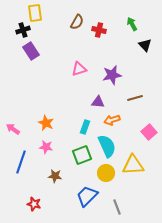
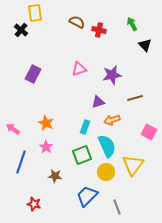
brown semicircle: rotated 91 degrees counterclockwise
black cross: moved 2 px left; rotated 32 degrees counterclockwise
purple rectangle: moved 2 px right, 23 px down; rotated 60 degrees clockwise
purple triangle: rotated 24 degrees counterclockwise
pink square: rotated 21 degrees counterclockwise
pink star: rotated 24 degrees clockwise
yellow triangle: rotated 50 degrees counterclockwise
yellow circle: moved 1 px up
